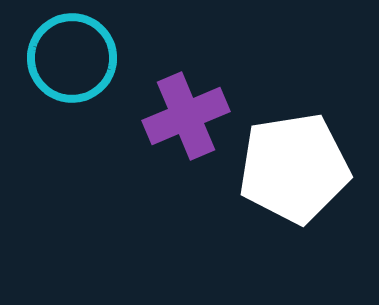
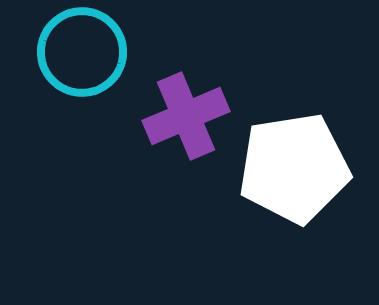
cyan circle: moved 10 px right, 6 px up
